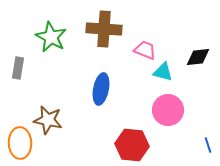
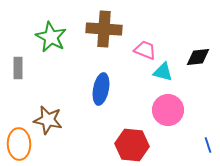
gray rectangle: rotated 10 degrees counterclockwise
orange ellipse: moved 1 px left, 1 px down
